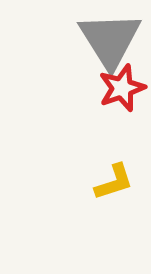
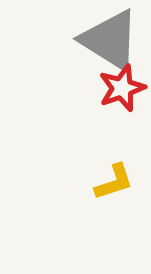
gray triangle: rotated 26 degrees counterclockwise
